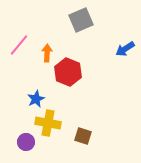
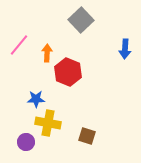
gray square: rotated 20 degrees counterclockwise
blue arrow: rotated 54 degrees counterclockwise
blue star: rotated 24 degrees clockwise
brown square: moved 4 px right
